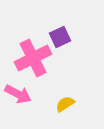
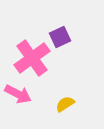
pink cross: moved 1 px left; rotated 9 degrees counterclockwise
